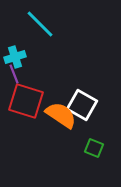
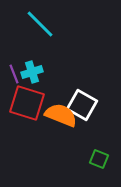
cyan cross: moved 17 px right, 15 px down
red square: moved 1 px right, 2 px down
orange semicircle: rotated 12 degrees counterclockwise
green square: moved 5 px right, 11 px down
